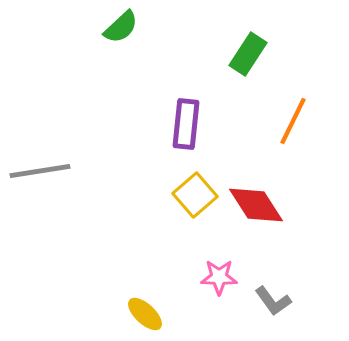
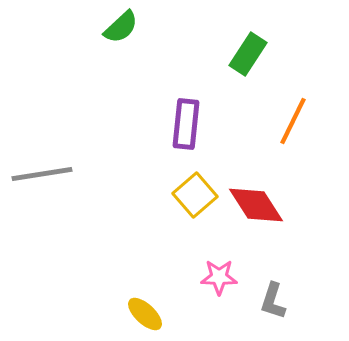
gray line: moved 2 px right, 3 px down
gray L-shape: rotated 54 degrees clockwise
